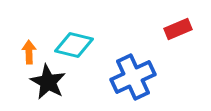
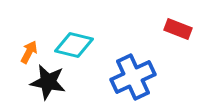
red rectangle: rotated 44 degrees clockwise
orange arrow: rotated 30 degrees clockwise
black star: rotated 18 degrees counterclockwise
